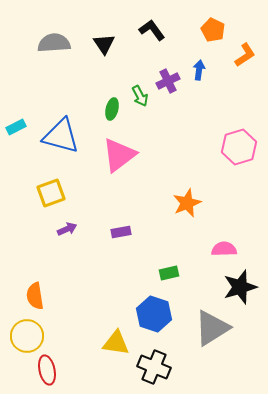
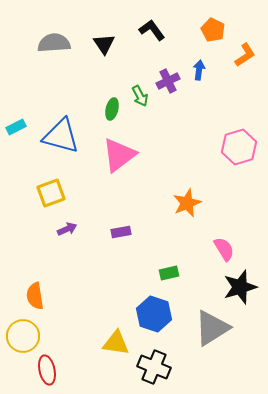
pink semicircle: rotated 60 degrees clockwise
yellow circle: moved 4 px left
